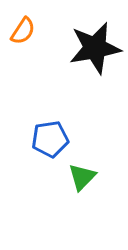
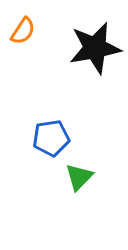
blue pentagon: moved 1 px right, 1 px up
green triangle: moved 3 px left
